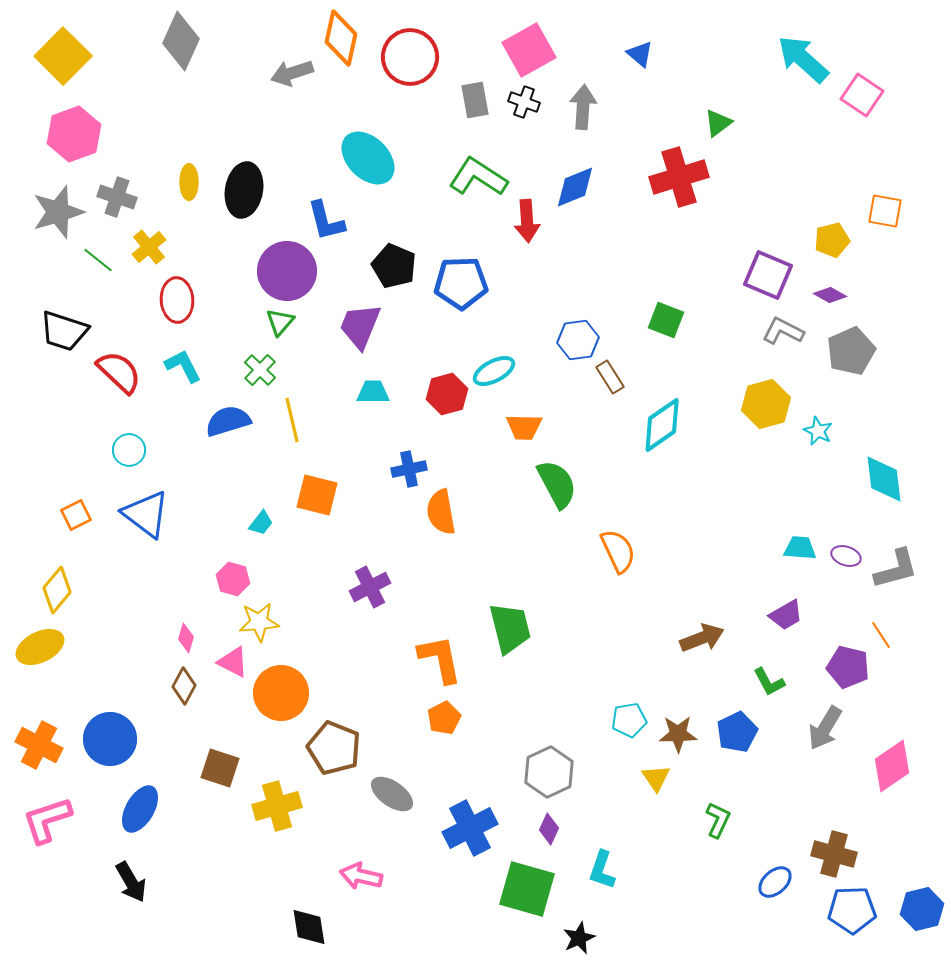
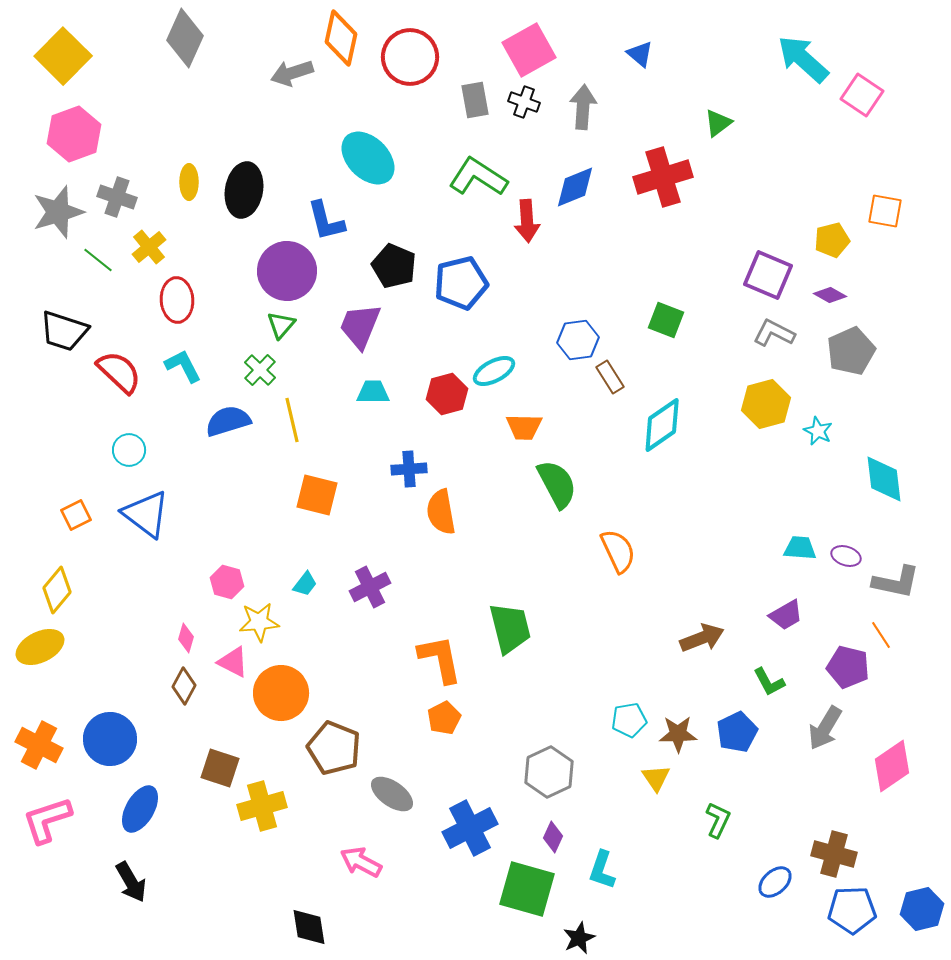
gray diamond at (181, 41): moved 4 px right, 3 px up
red cross at (679, 177): moved 16 px left
blue pentagon at (461, 283): rotated 12 degrees counterclockwise
green triangle at (280, 322): moved 1 px right, 3 px down
gray L-shape at (783, 331): moved 9 px left, 2 px down
blue cross at (409, 469): rotated 8 degrees clockwise
cyan trapezoid at (261, 523): moved 44 px right, 61 px down
gray L-shape at (896, 569): moved 13 px down; rotated 27 degrees clockwise
pink hexagon at (233, 579): moved 6 px left, 3 px down
yellow cross at (277, 806): moved 15 px left
purple diamond at (549, 829): moved 4 px right, 8 px down
pink arrow at (361, 876): moved 14 px up; rotated 15 degrees clockwise
